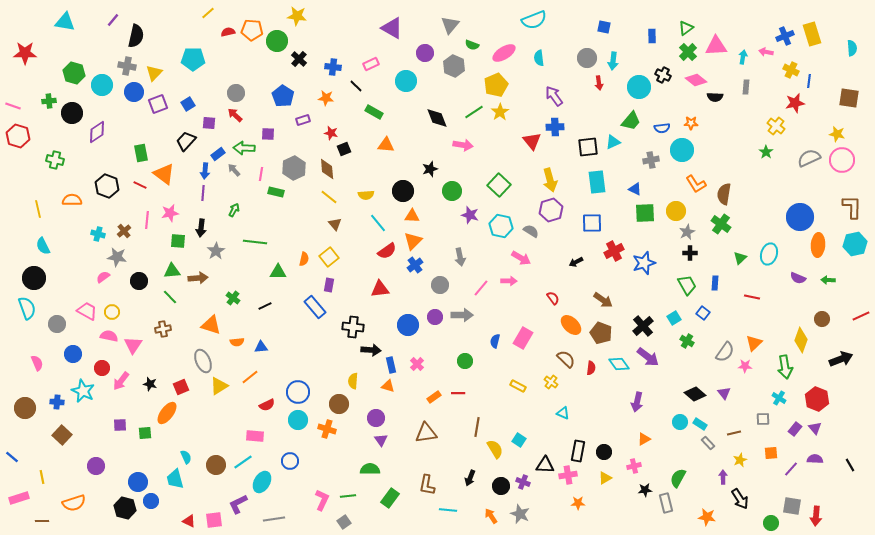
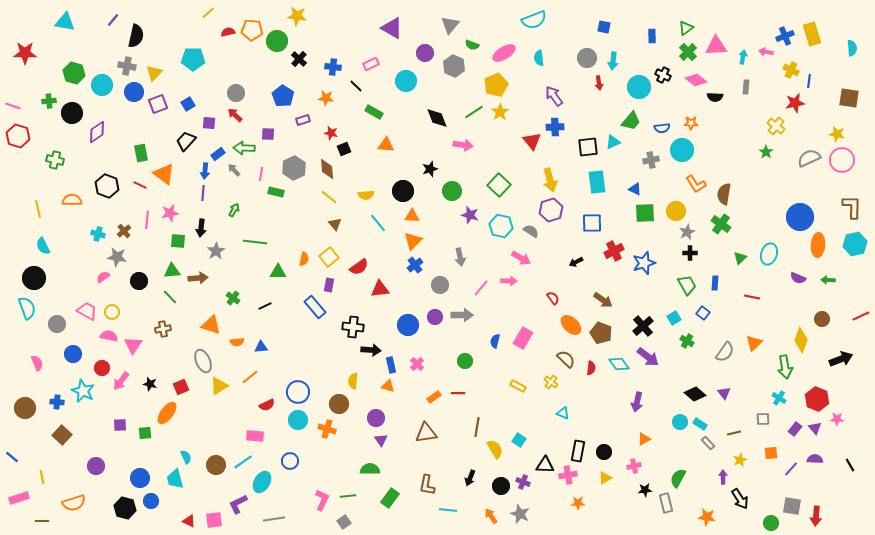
red semicircle at (387, 251): moved 28 px left, 16 px down
pink star at (745, 366): moved 92 px right, 53 px down
blue circle at (138, 482): moved 2 px right, 4 px up
